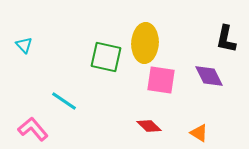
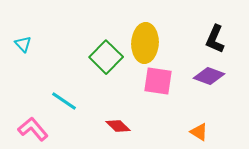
black L-shape: moved 11 px left; rotated 12 degrees clockwise
cyan triangle: moved 1 px left, 1 px up
green square: rotated 32 degrees clockwise
purple diamond: rotated 44 degrees counterclockwise
pink square: moved 3 px left, 1 px down
red diamond: moved 31 px left
orange triangle: moved 1 px up
